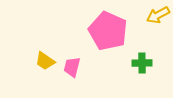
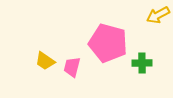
pink pentagon: moved 12 px down; rotated 9 degrees counterclockwise
